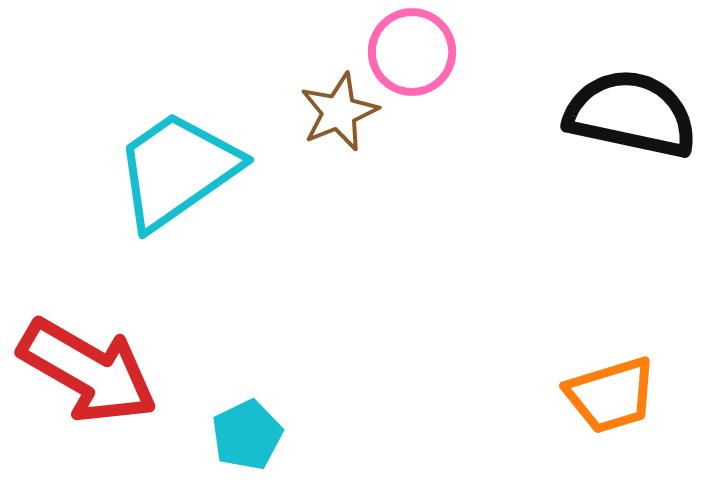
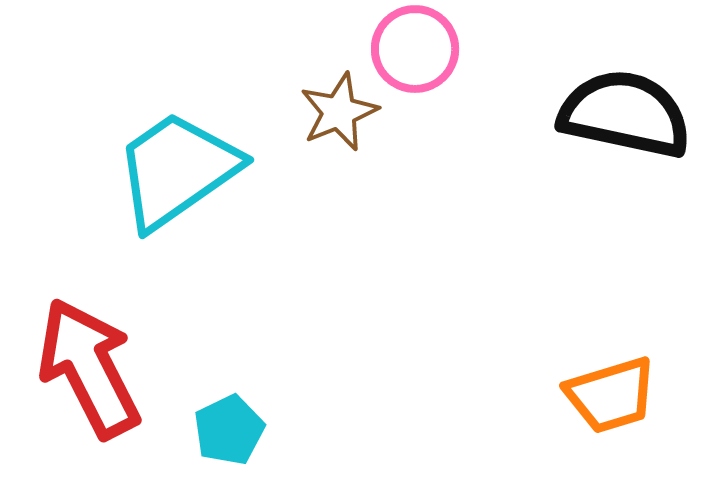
pink circle: moved 3 px right, 3 px up
black semicircle: moved 6 px left
red arrow: moved 1 px right, 3 px up; rotated 147 degrees counterclockwise
cyan pentagon: moved 18 px left, 5 px up
